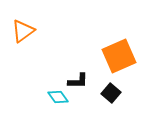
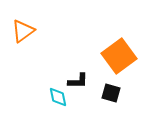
orange square: rotated 12 degrees counterclockwise
black square: rotated 24 degrees counterclockwise
cyan diamond: rotated 25 degrees clockwise
